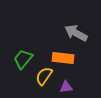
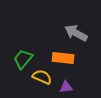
yellow semicircle: moved 2 px left, 1 px down; rotated 78 degrees clockwise
